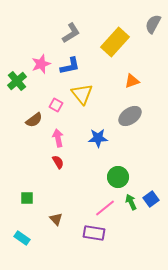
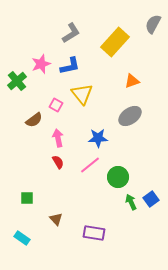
pink line: moved 15 px left, 43 px up
